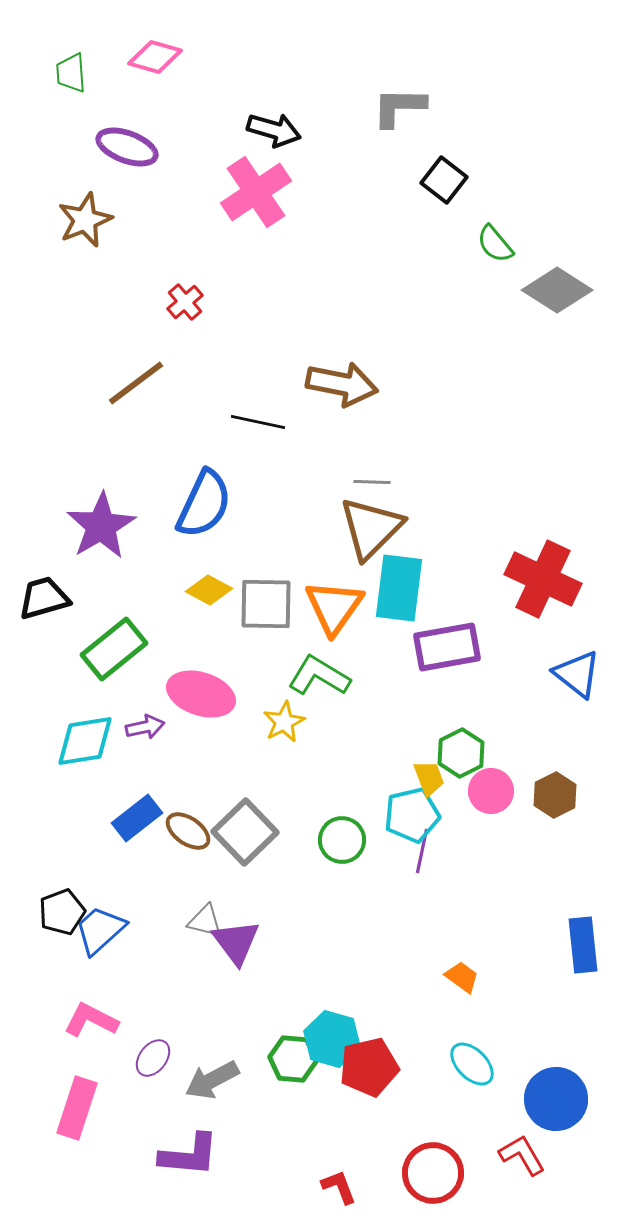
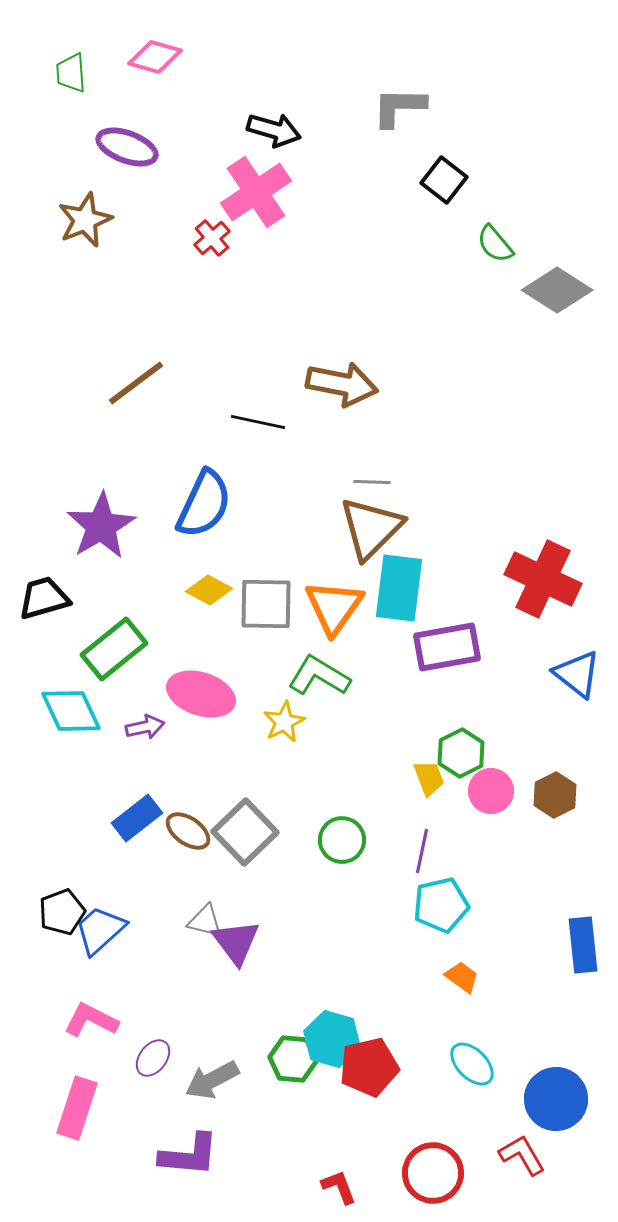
red cross at (185, 302): moved 27 px right, 64 px up
cyan diamond at (85, 741): moved 14 px left, 30 px up; rotated 74 degrees clockwise
cyan pentagon at (412, 815): moved 29 px right, 90 px down
